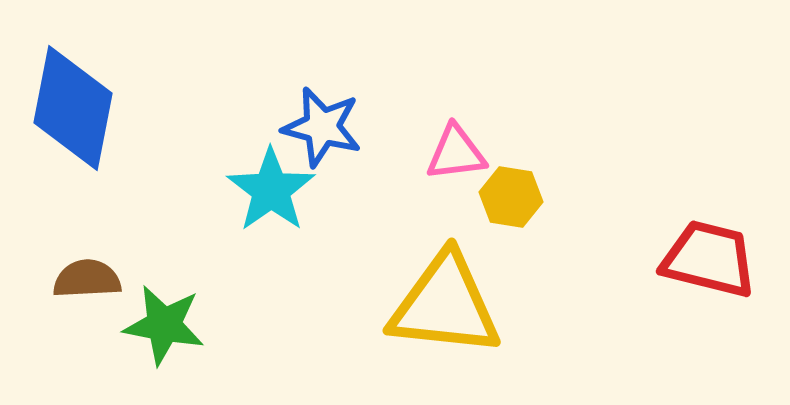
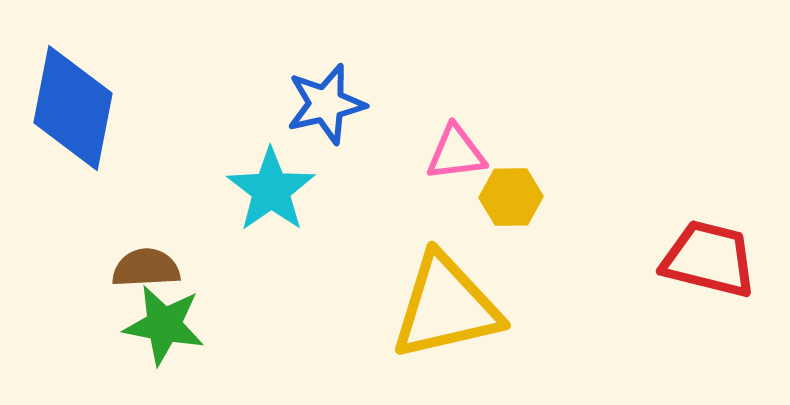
blue star: moved 4 px right, 23 px up; rotated 28 degrees counterclockwise
yellow hexagon: rotated 10 degrees counterclockwise
brown semicircle: moved 59 px right, 11 px up
yellow triangle: moved 1 px right, 2 px down; rotated 19 degrees counterclockwise
